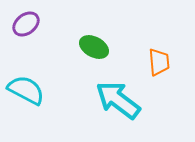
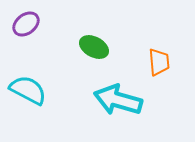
cyan semicircle: moved 2 px right
cyan arrow: rotated 21 degrees counterclockwise
